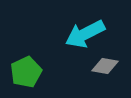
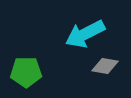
green pentagon: rotated 24 degrees clockwise
